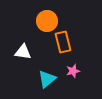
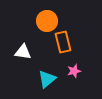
pink star: moved 1 px right
